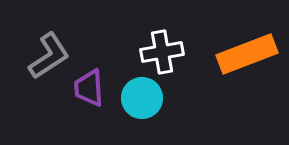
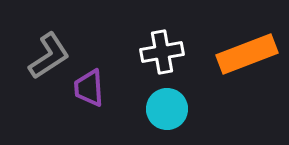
cyan circle: moved 25 px right, 11 px down
